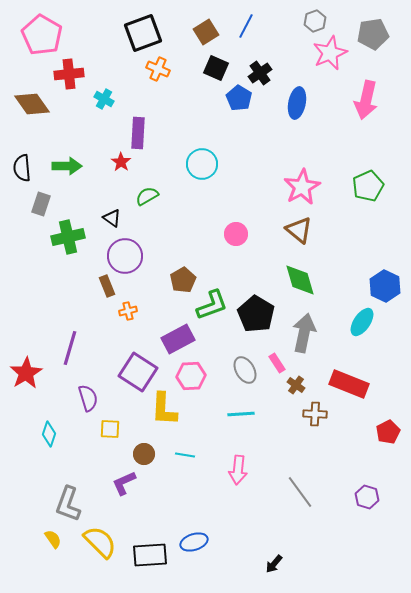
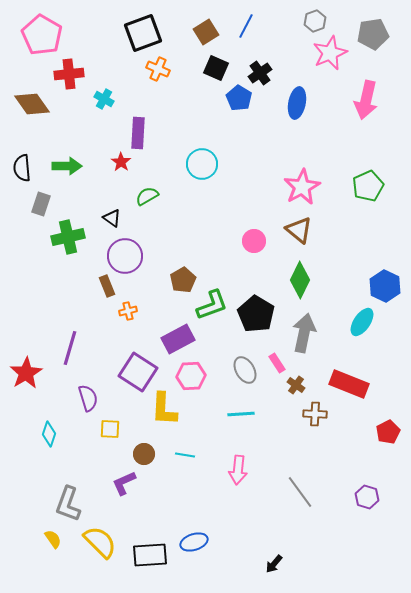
pink circle at (236, 234): moved 18 px right, 7 px down
green diamond at (300, 280): rotated 42 degrees clockwise
